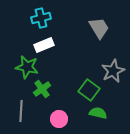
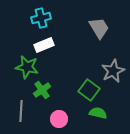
green cross: moved 1 px down
